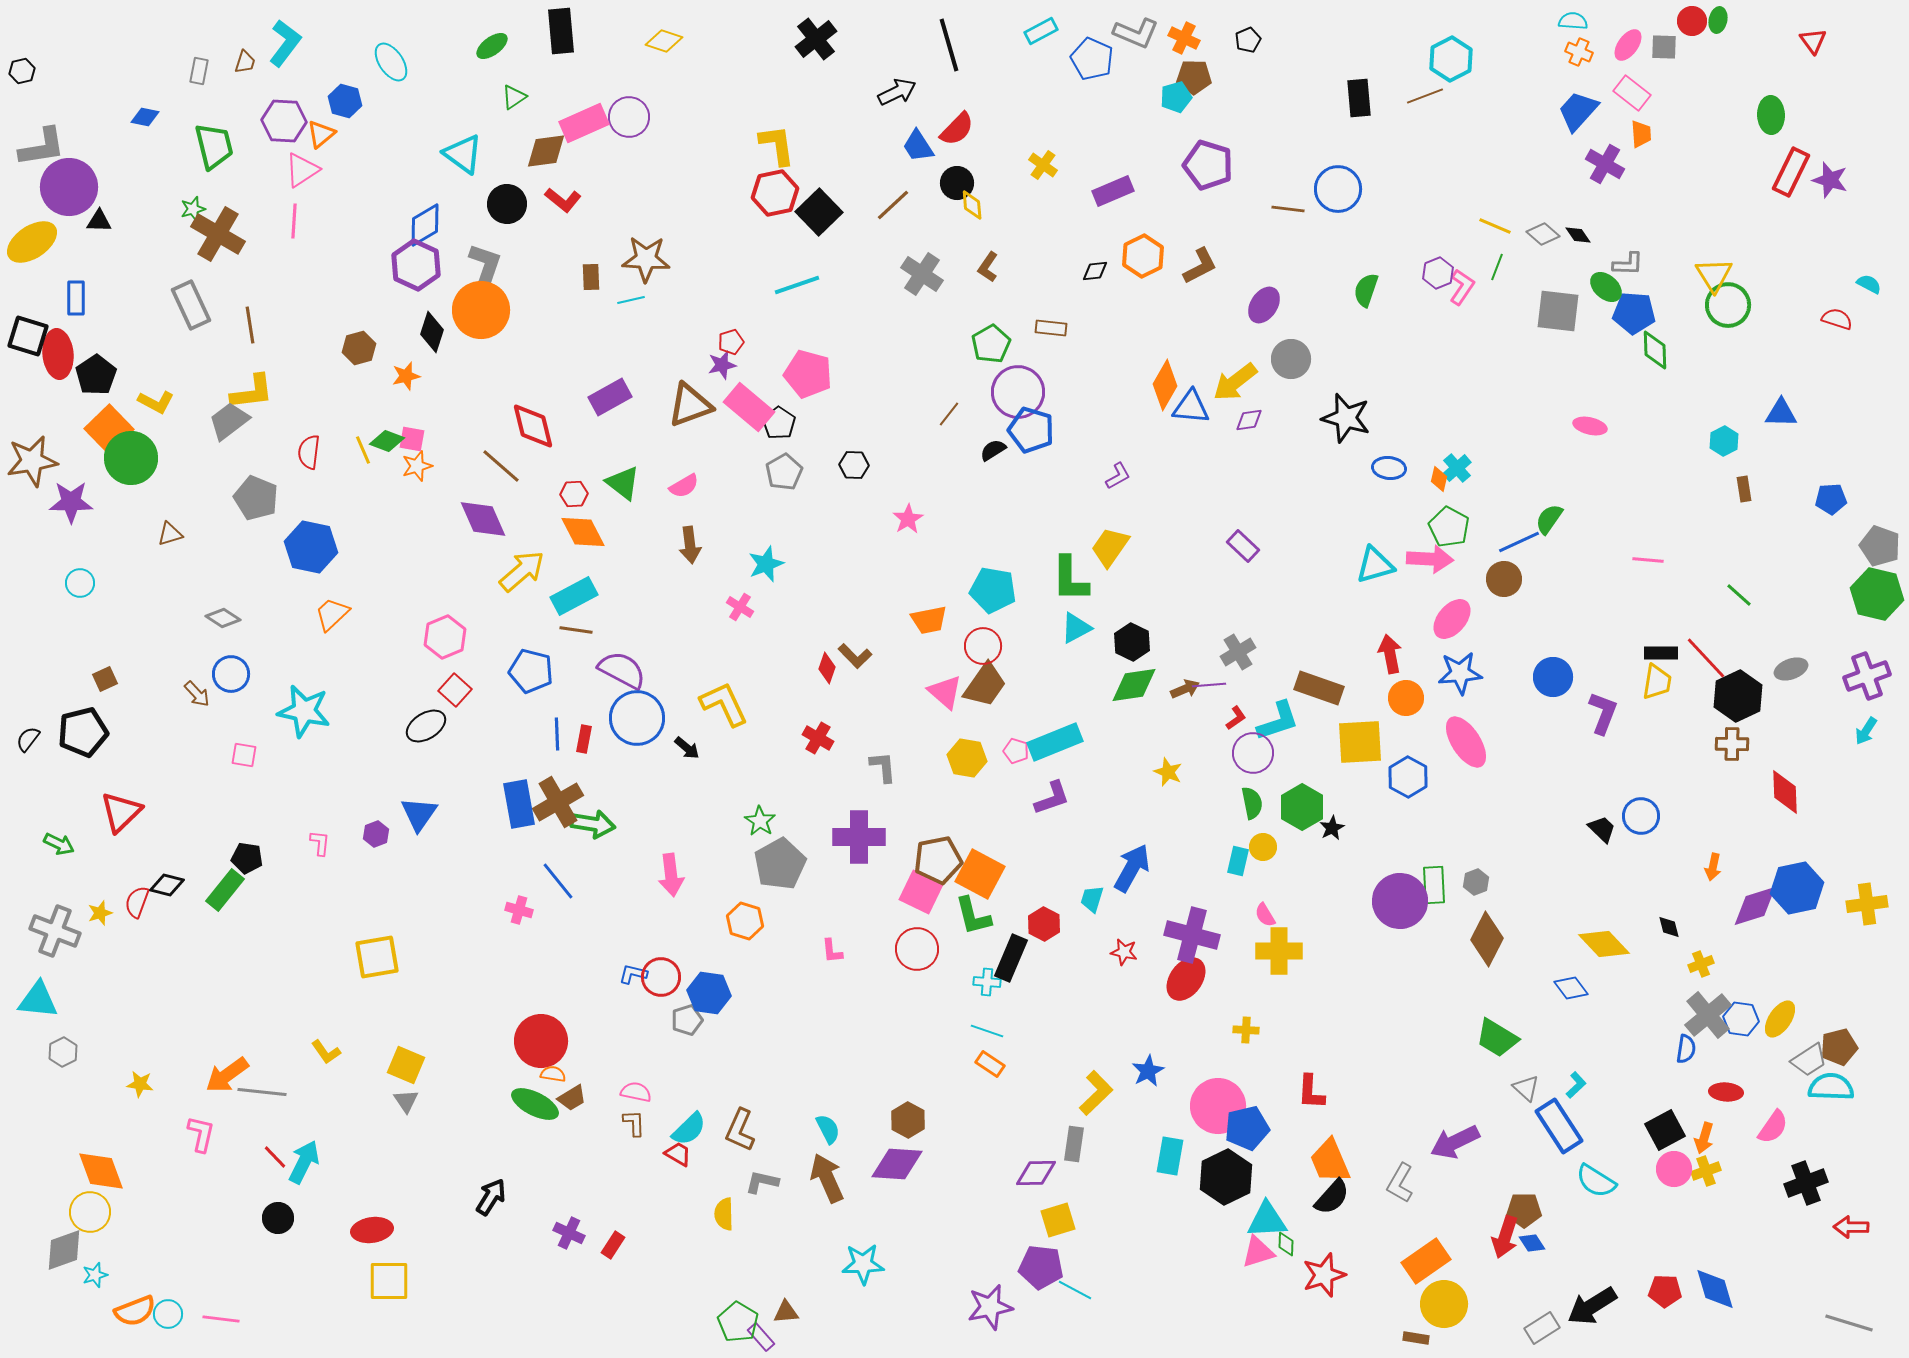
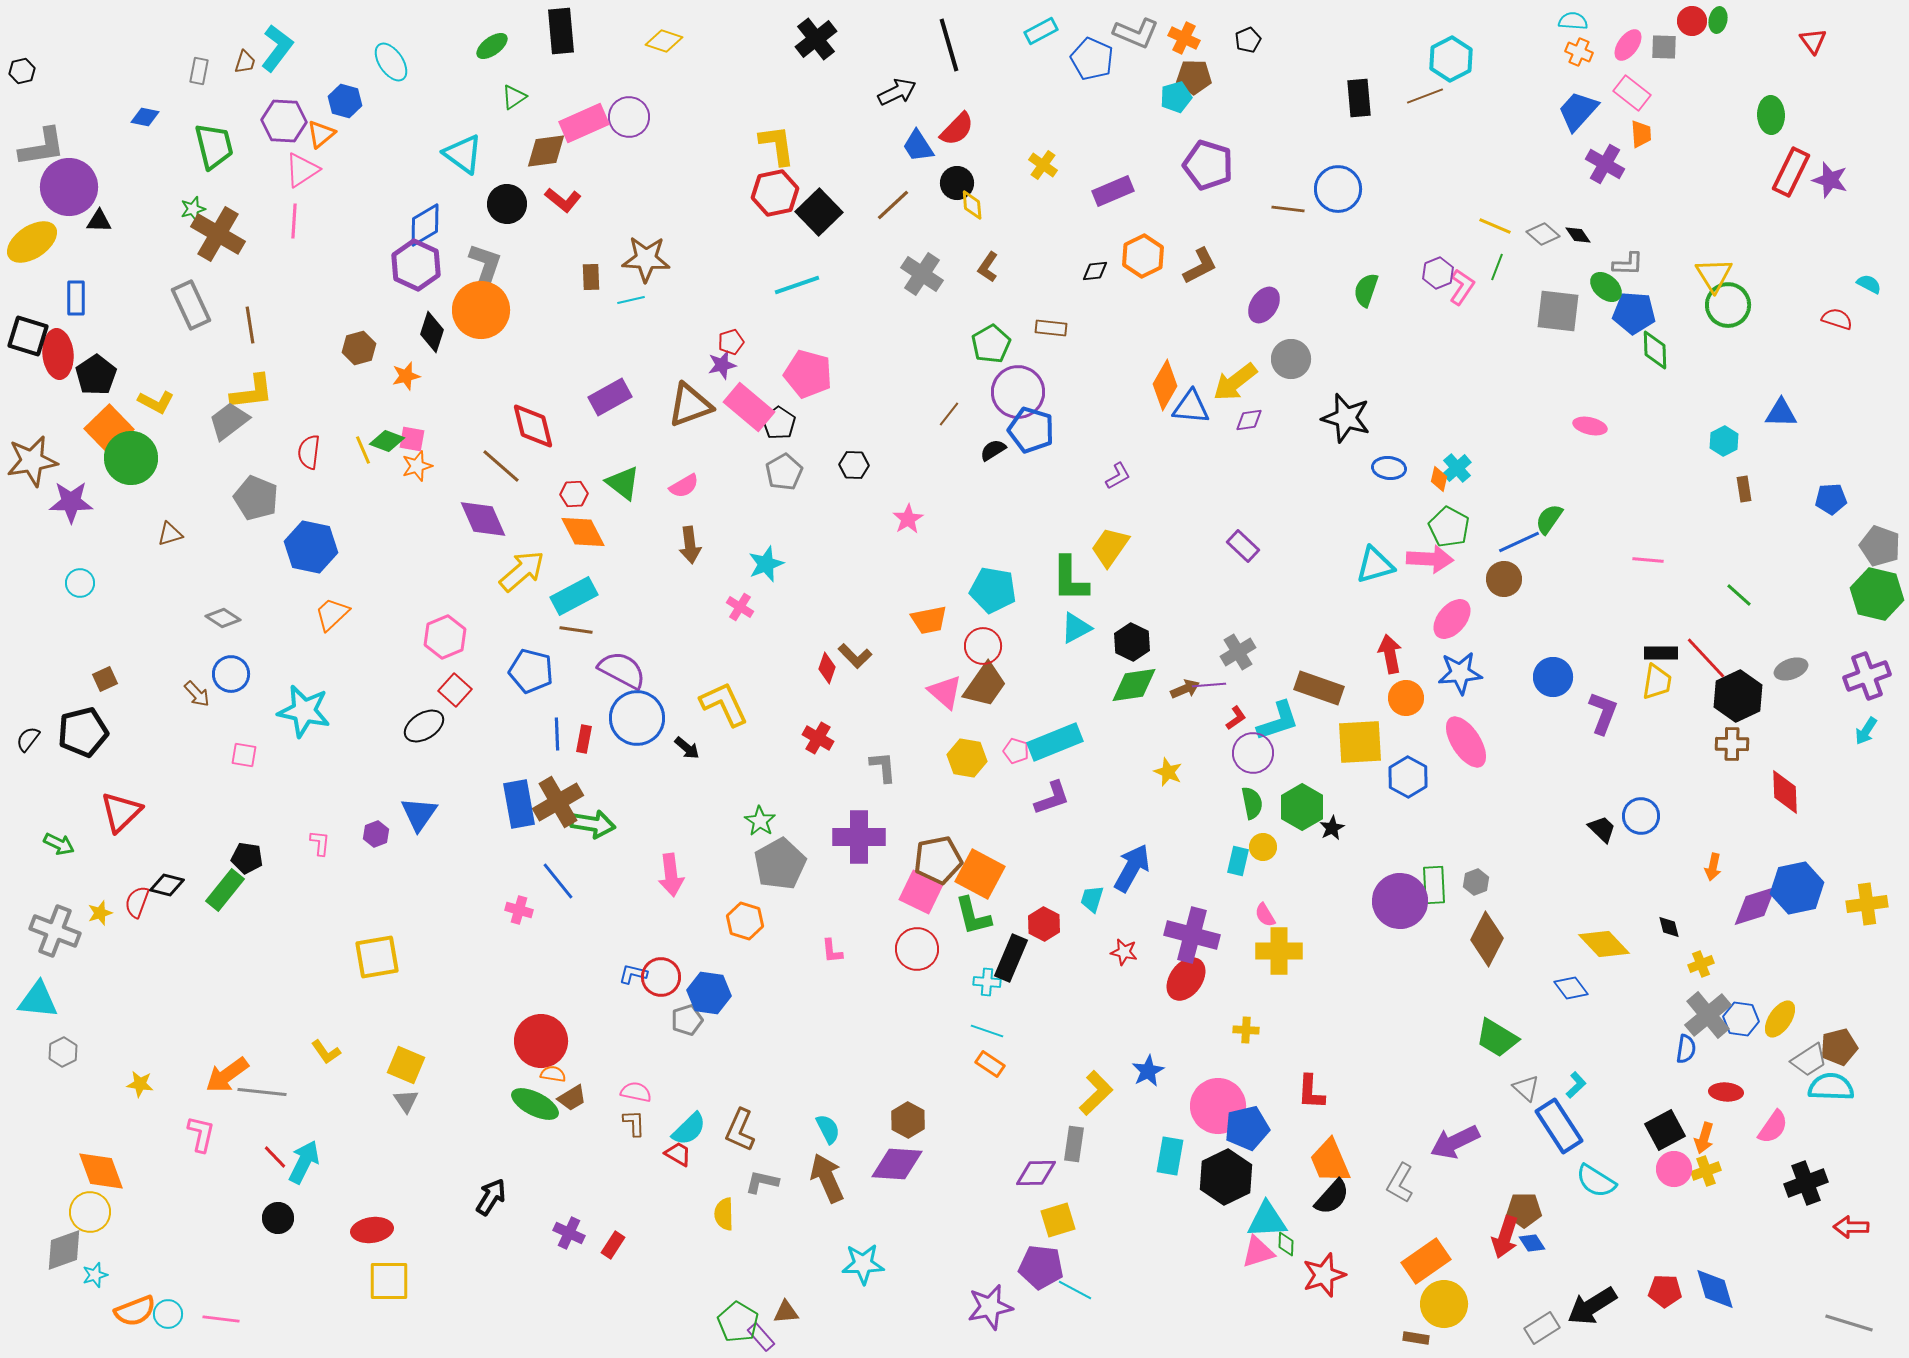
cyan L-shape at (285, 43): moved 8 px left, 5 px down
black ellipse at (426, 726): moved 2 px left
